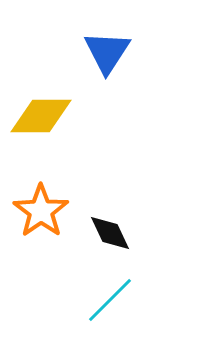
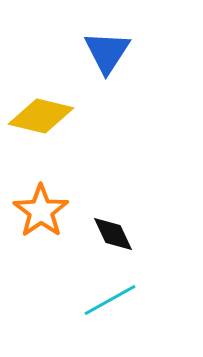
yellow diamond: rotated 14 degrees clockwise
black diamond: moved 3 px right, 1 px down
cyan line: rotated 16 degrees clockwise
